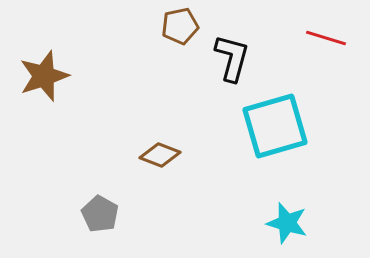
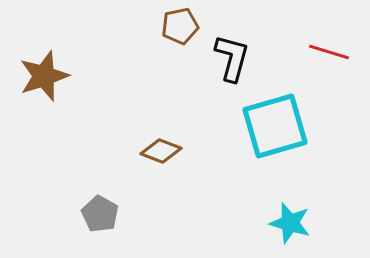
red line: moved 3 px right, 14 px down
brown diamond: moved 1 px right, 4 px up
cyan star: moved 3 px right
